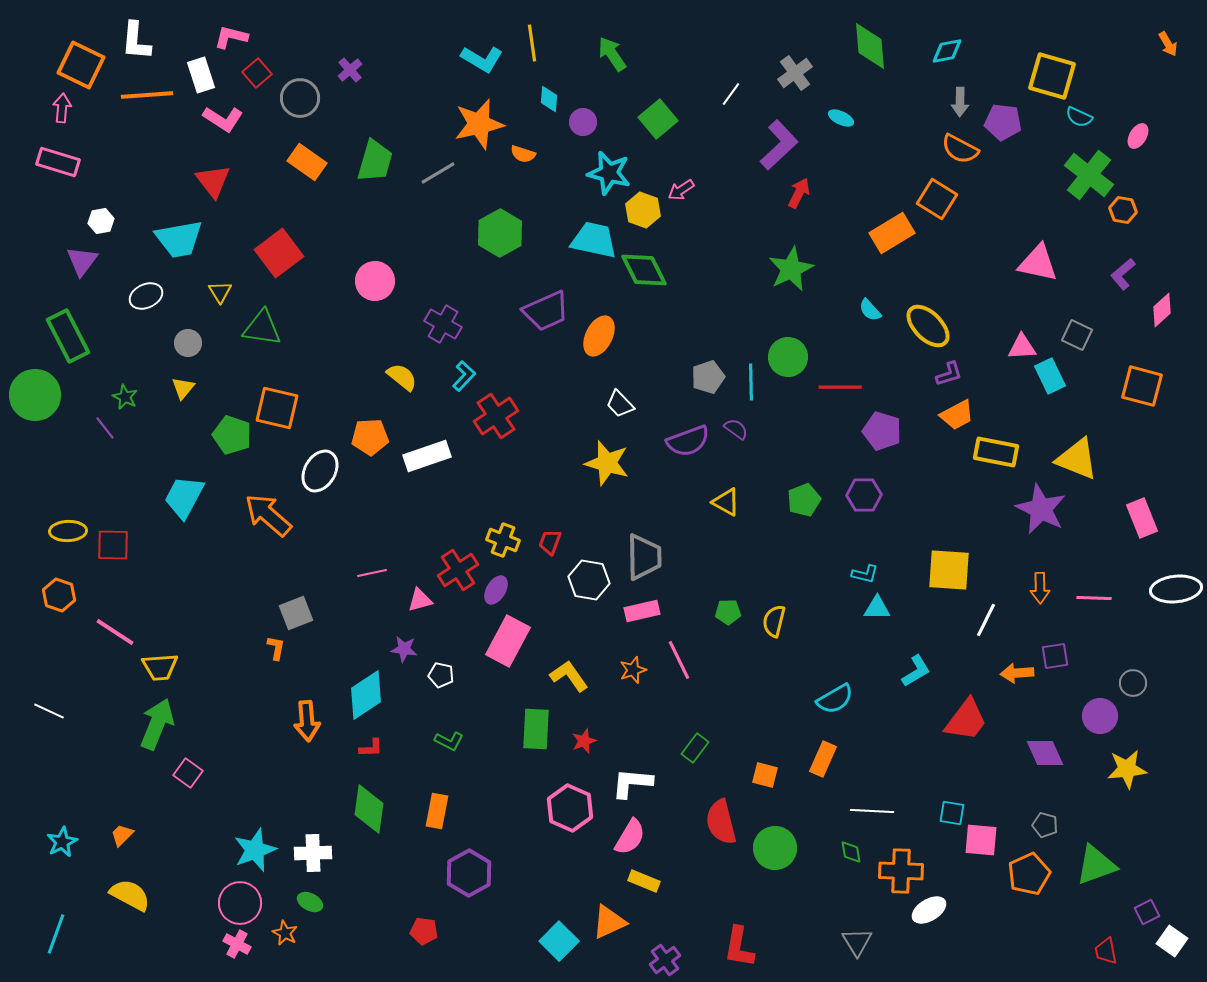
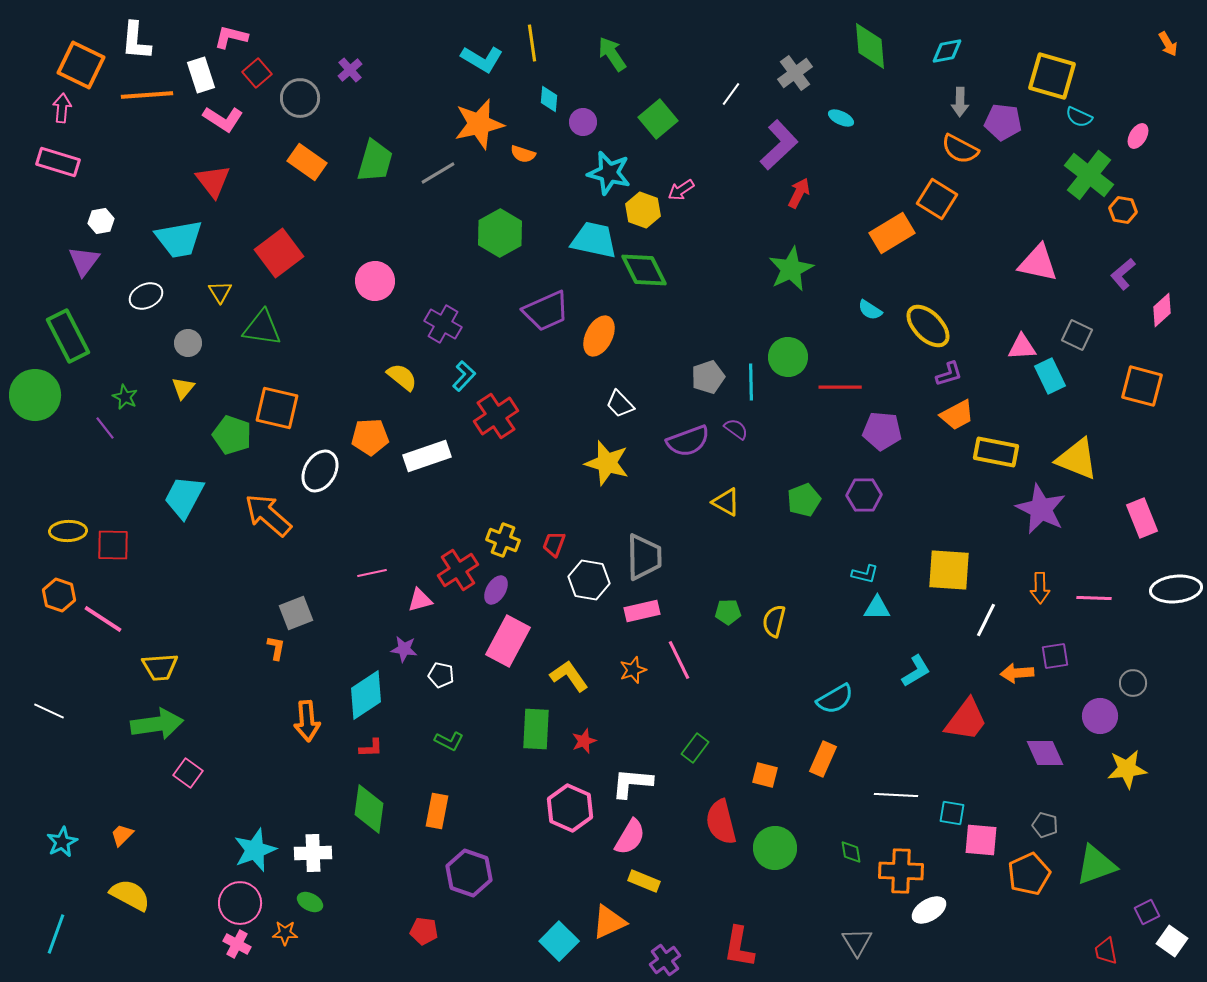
purple triangle at (82, 261): moved 2 px right
cyan semicircle at (870, 310): rotated 15 degrees counterclockwise
purple pentagon at (882, 431): rotated 12 degrees counterclockwise
red trapezoid at (550, 542): moved 4 px right, 2 px down
pink line at (115, 632): moved 12 px left, 13 px up
green arrow at (157, 724): rotated 60 degrees clockwise
white line at (872, 811): moved 24 px right, 16 px up
purple hexagon at (469, 873): rotated 12 degrees counterclockwise
orange star at (285, 933): rotated 25 degrees counterclockwise
